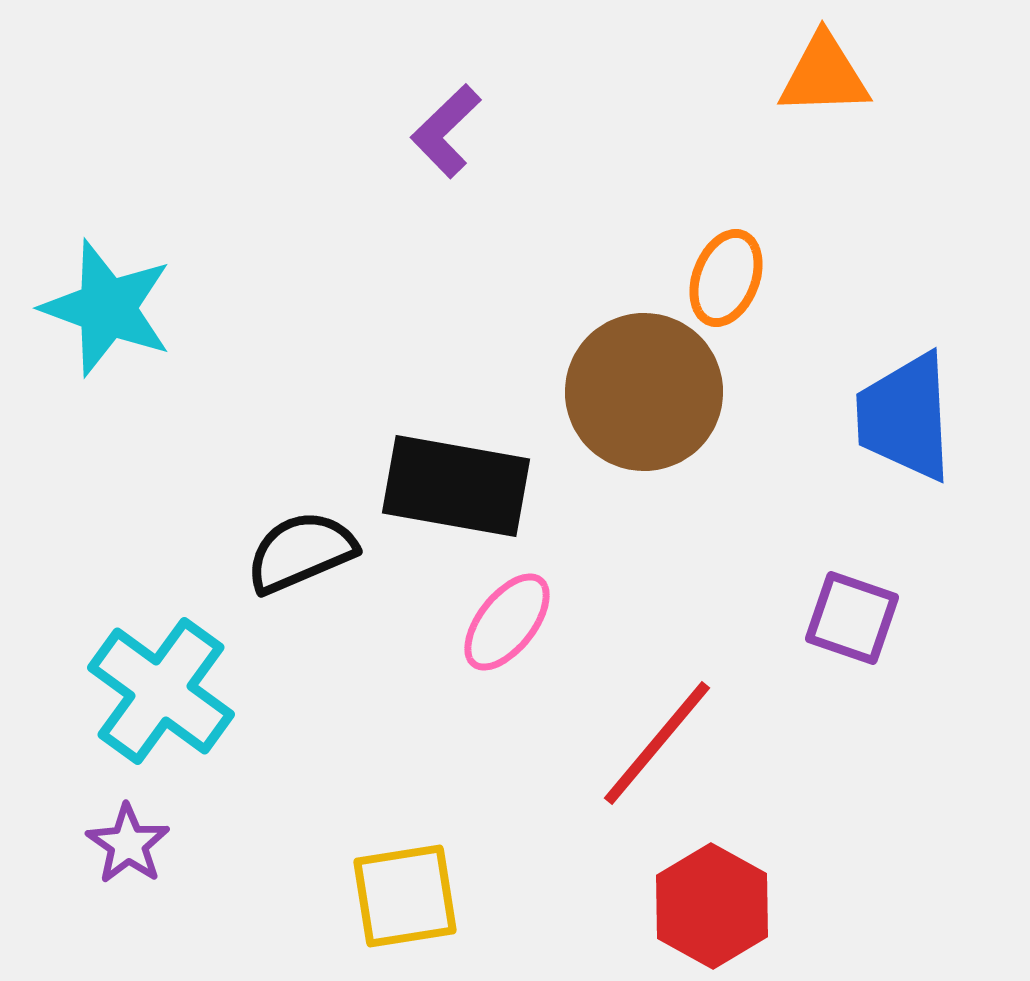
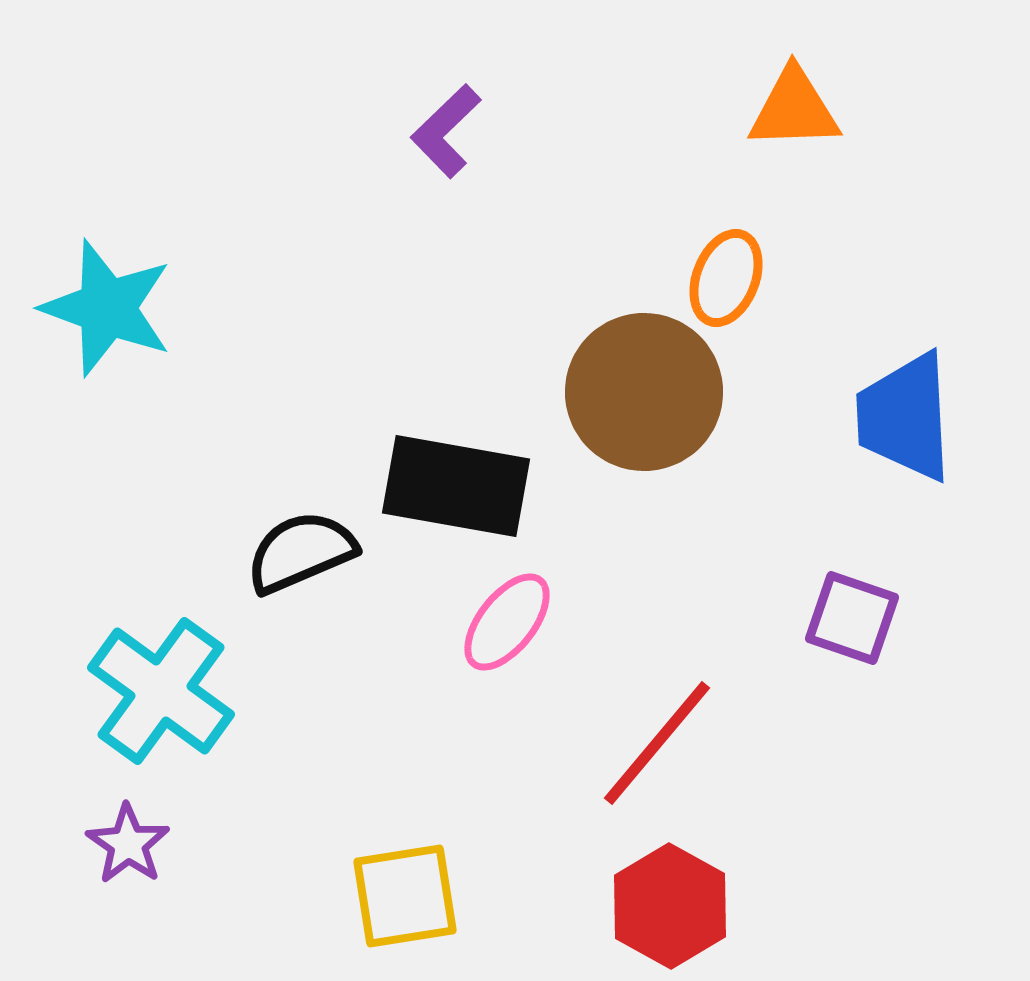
orange triangle: moved 30 px left, 34 px down
red hexagon: moved 42 px left
